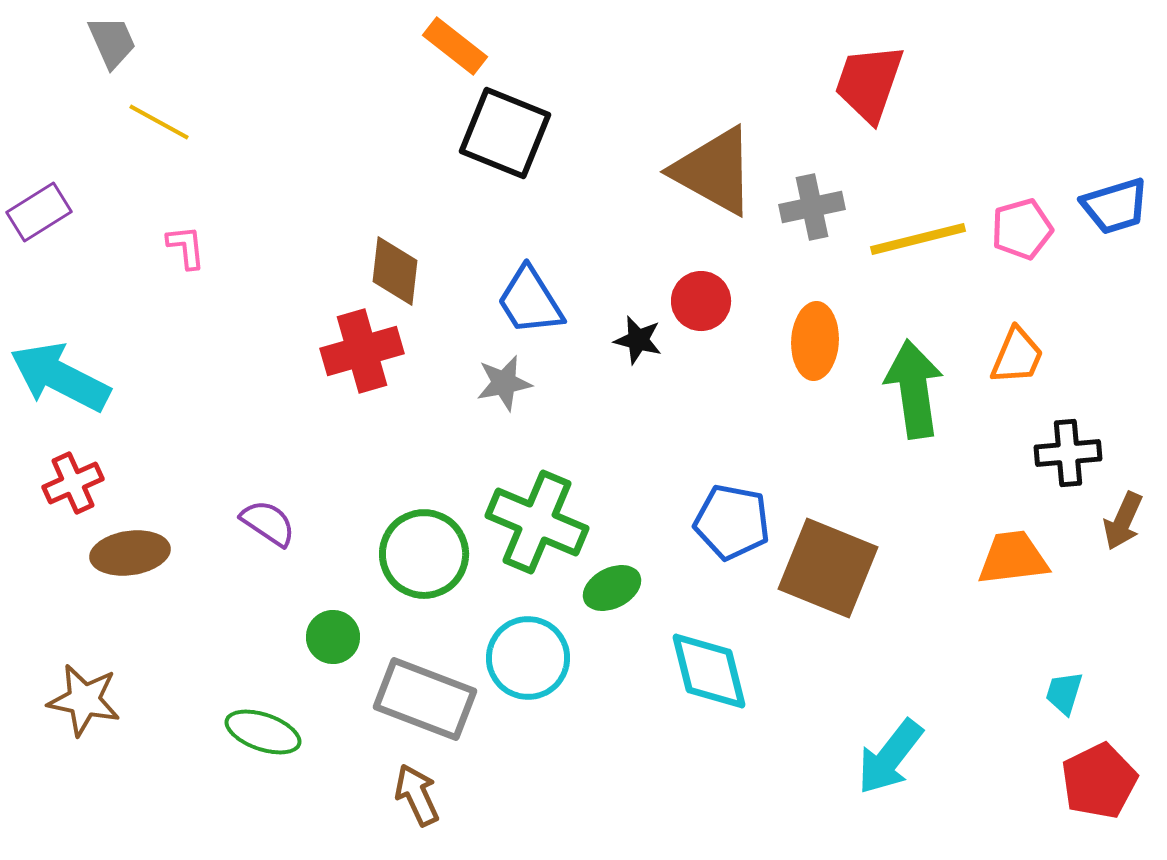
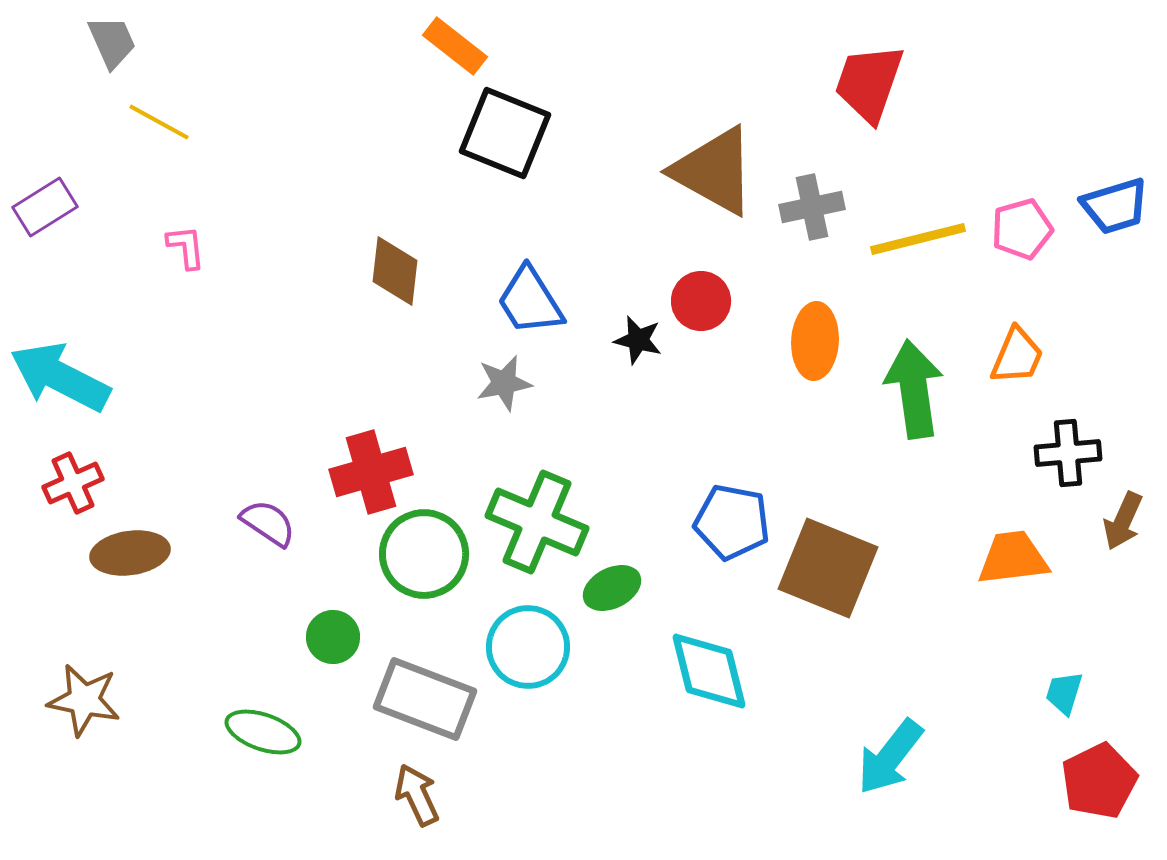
purple rectangle at (39, 212): moved 6 px right, 5 px up
red cross at (362, 351): moved 9 px right, 121 px down
cyan circle at (528, 658): moved 11 px up
